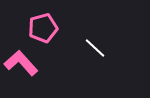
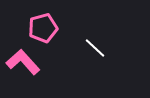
pink L-shape: moved 2 px right, 1 px up
